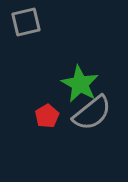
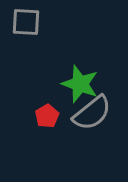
gray square: rotated 16 degrees clockwise
green star: rotated 9 degrees counterclockwise
